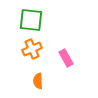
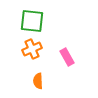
green square: moved 1 px right, 1 px down
pink rectangle: moved 1 px right, 1 px up
